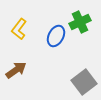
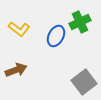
yellow L-shape: rotated 90 degrees counterclockwise
brown arrow: rotated 15 degrees clockwise
